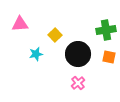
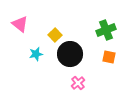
pink triangle: rotated 42 degrees clockwise
green cross: rotated 12 degrees counterclockwise
black circle: moved 8 px left
